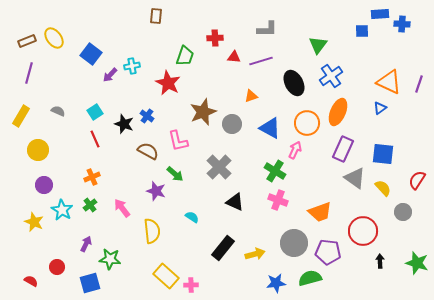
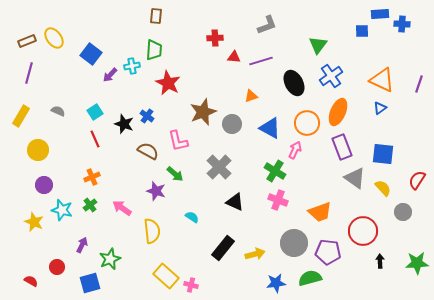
gray L-shape at (267, 29): moved 4 px up; rotated 20 degrees counterclockwise
green trapezoid at (185, 56): moved 31 px left, 6 px up; rotated 15 degrees counterclockwise
orange triangle at (389, 82): moved 7 px left, 2 px up
purple rectangle at (343, 149): moved 1 px left, 2 px up; rotated 45 degrees counterclockwise
pink arrow at (122, 208): rotated 18 degrees counterclockwise
cyan star at (62, 210): rotated 15 degrees counterclockwise
purple arrow at (86, 244): moved 4 px left, 1 px down
green star at (110, 259): rotated 30 degrees counterclockwise
green star at (417, 263): rotated 20 degrees counterclockwise
pink cross at (191, 285): rotated 16 degrees clockwise
